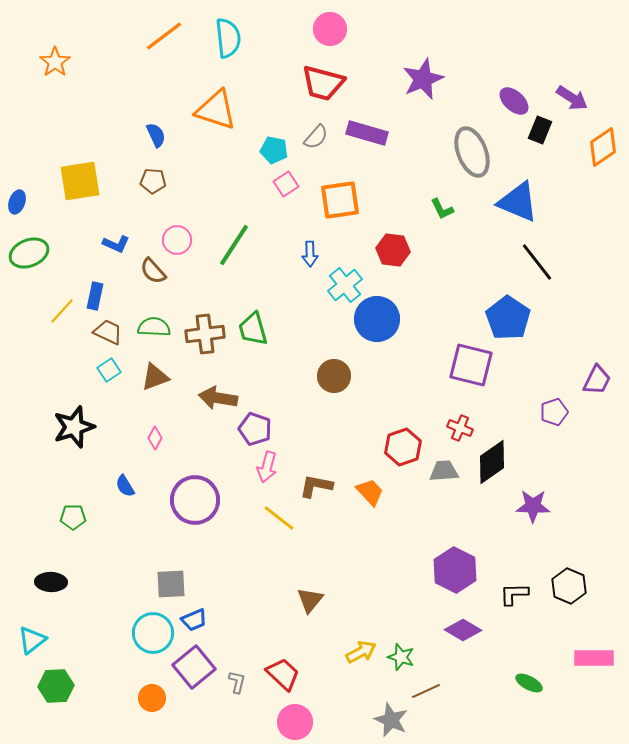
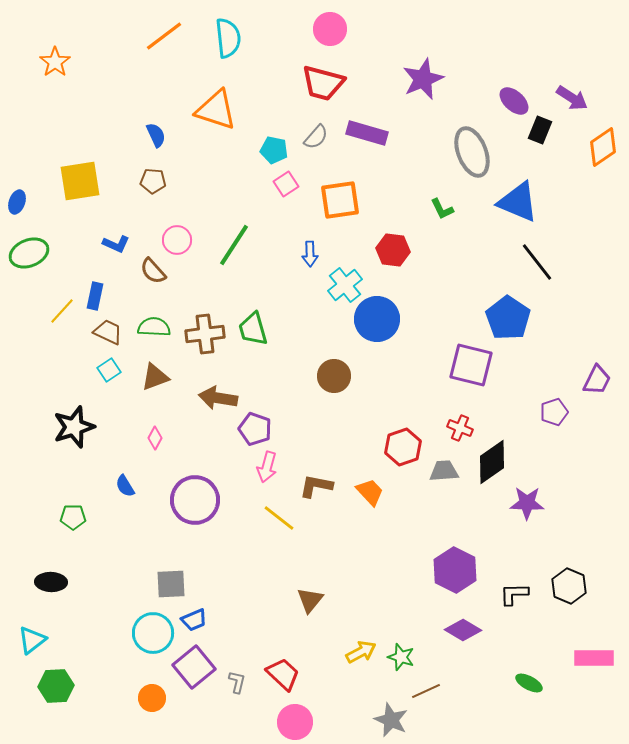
purple star at (533, 506): moved 6 px left, 3 px up
